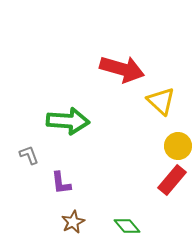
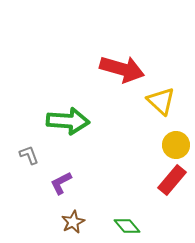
yellow circle: moved 2 px left, 1 px up
purple L-shape: rotated 70 degrees clockwise
